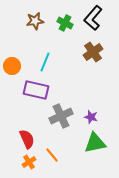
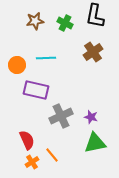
black L-shape: moved 2 px right, 2 px up; rotated 30 degrees counterclockwise
cyan line: moved 1 px right, 4 px up; rotated 66 degrees clockwise
orange circle: moved 5 px right, 1 px up
red semicircle: moved 1 px down
orange cross: moved 3 px right
